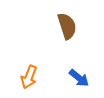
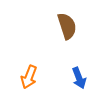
blue arrow: rotated 30 degrees clockwise
